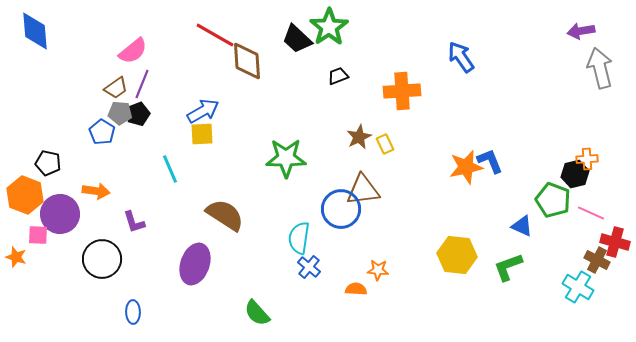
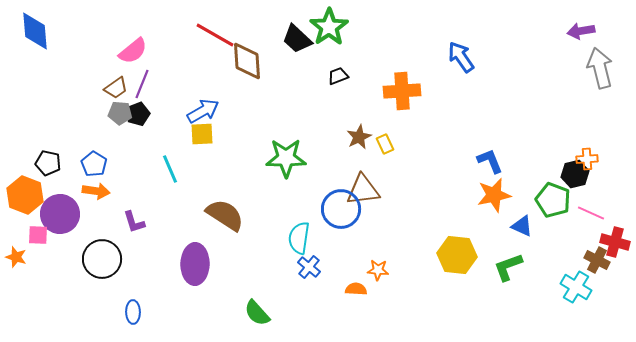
blue pentagon at (102, 132): moved 8 px left, 32 px down
orange star at (466, 167): moved 28 px right, 28 px down
purple ellipse at (195, 264): rotated 18 degrees counterclockwise
cyan cross at (578, 287): moved 2 px left
